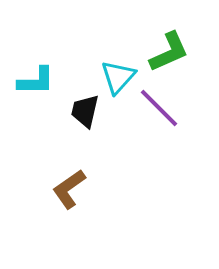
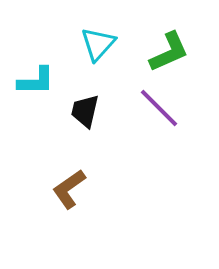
cyan triangle: moved 20 px left, 33 px up
